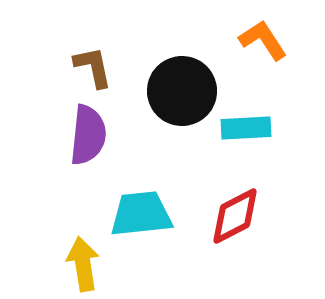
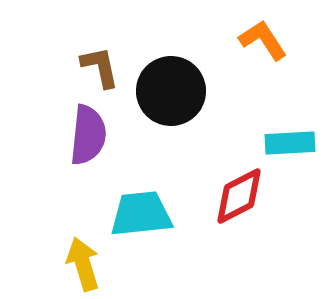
brown L-shape: moved 7 px right
black circle: moved 11 px left
cyan rectangle: moved 44 px right, 15 px down
red diamond: moved 4 px right, 20 px up
yellow arrow: rotated 8 degrees counterclockwise
